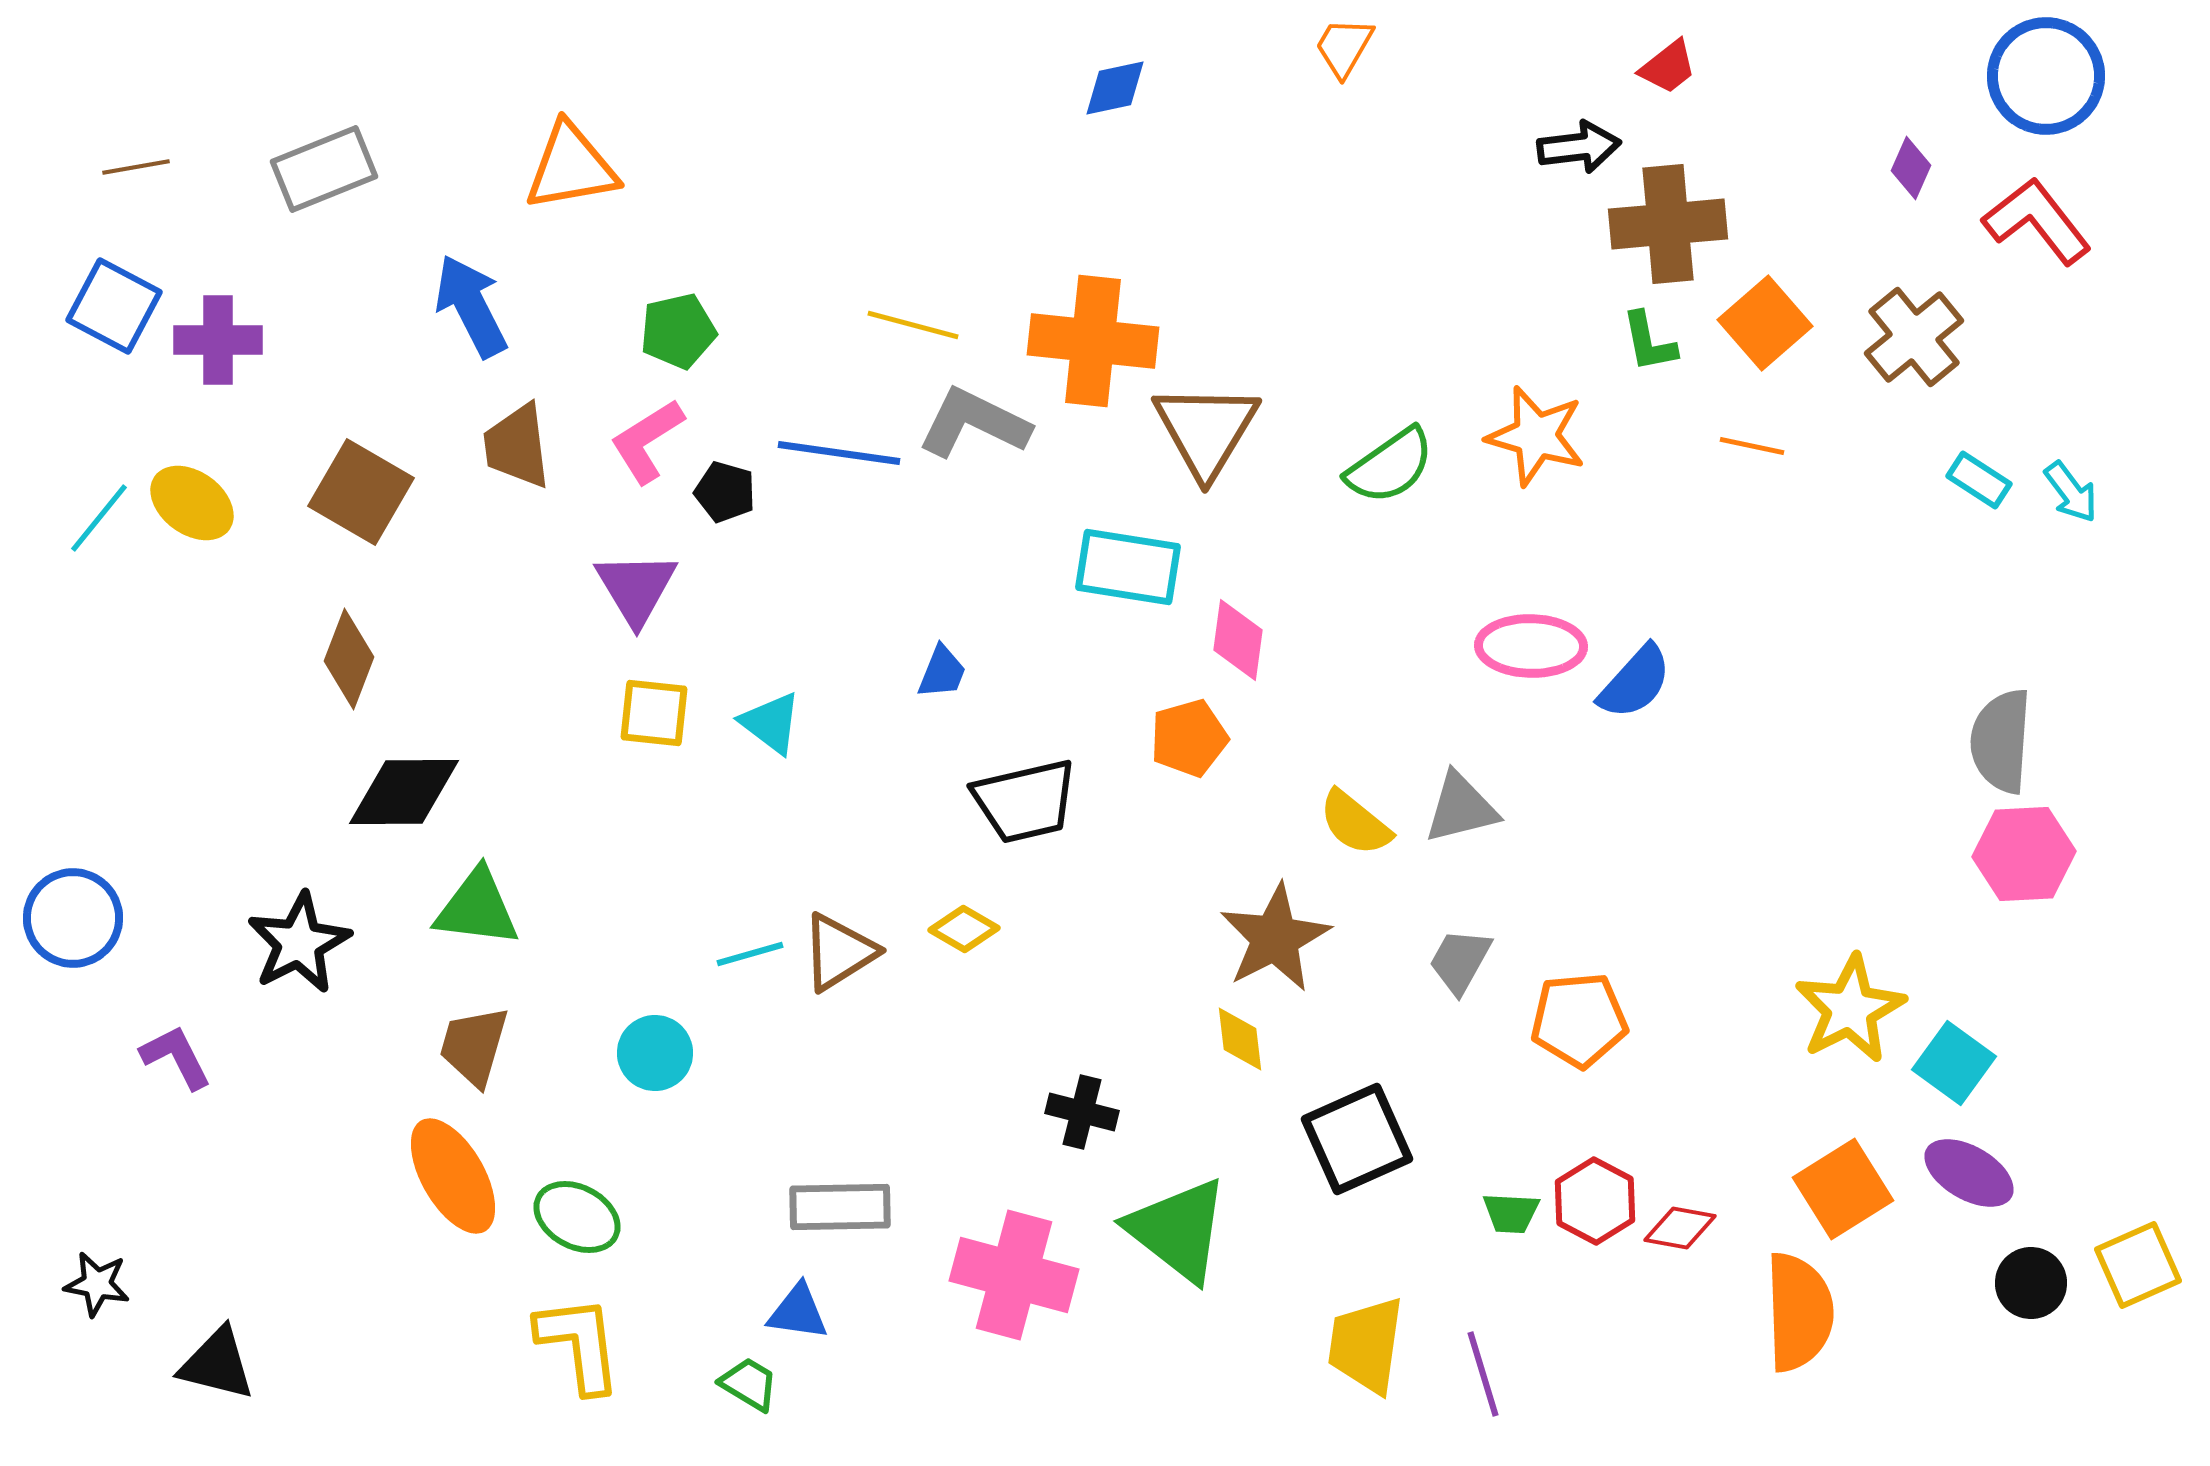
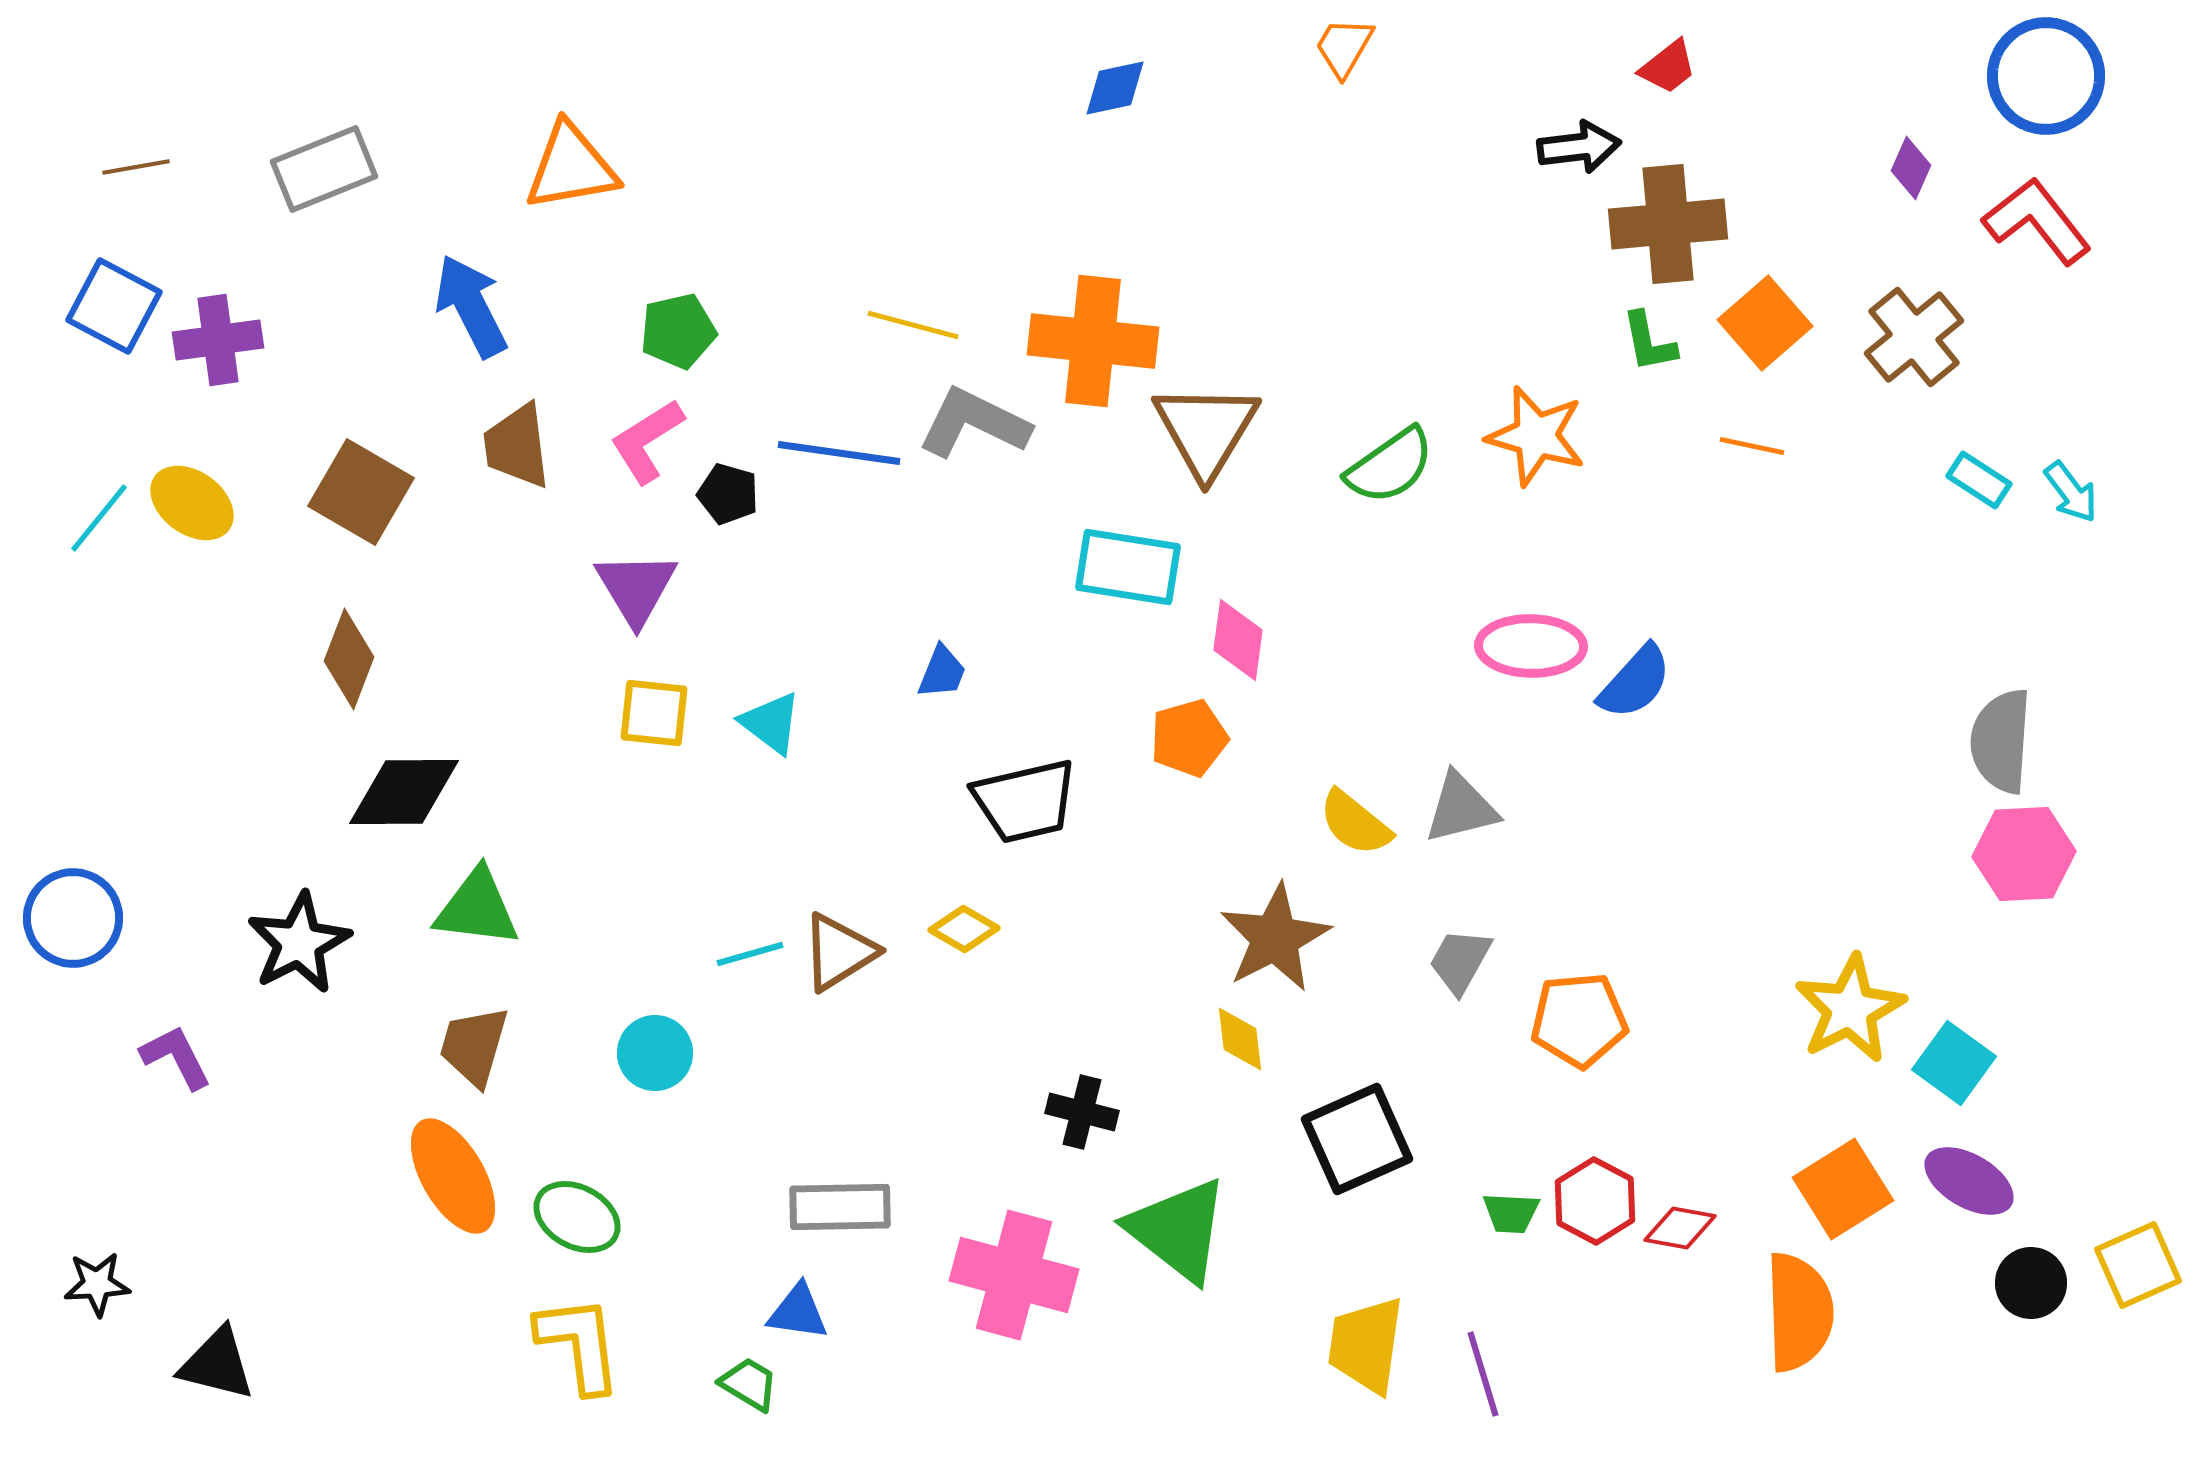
purple cross at (218, 340): rotated 8 degrees counterclockwise
black pentagon at (725, 492): moved 3 px right, 2 px down
purple ellipse at (1969, 1173): moved 8 px down
black star at (97, 1284): rotated 14 degrees counterclockwise
